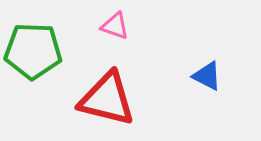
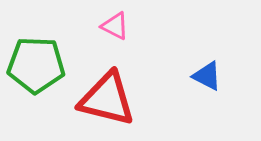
pink triangle: rotated 8 degrees clockwise
green pentagon: moved 3 px right, 14 px down
